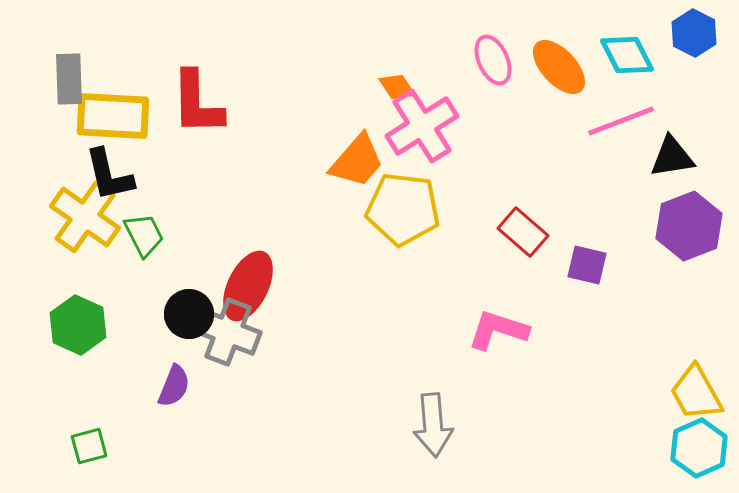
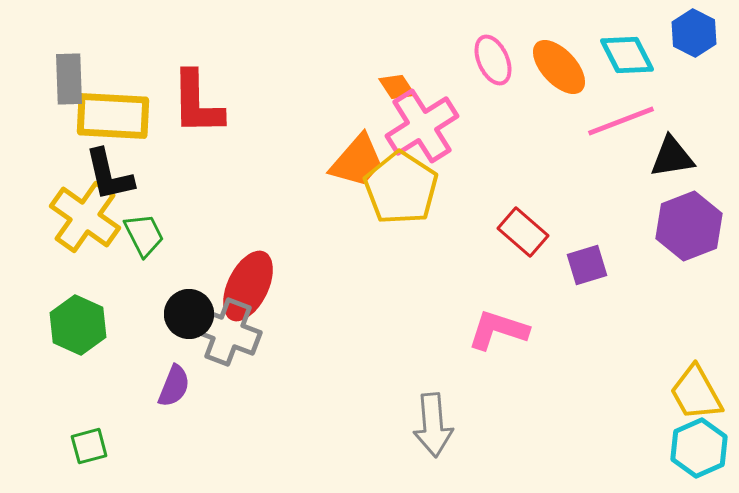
yellow pentagon: moved 2 px left, 21 px up; rotated 26 degrees clockwise
purple square: rotated 30 degrees counterclockwise
